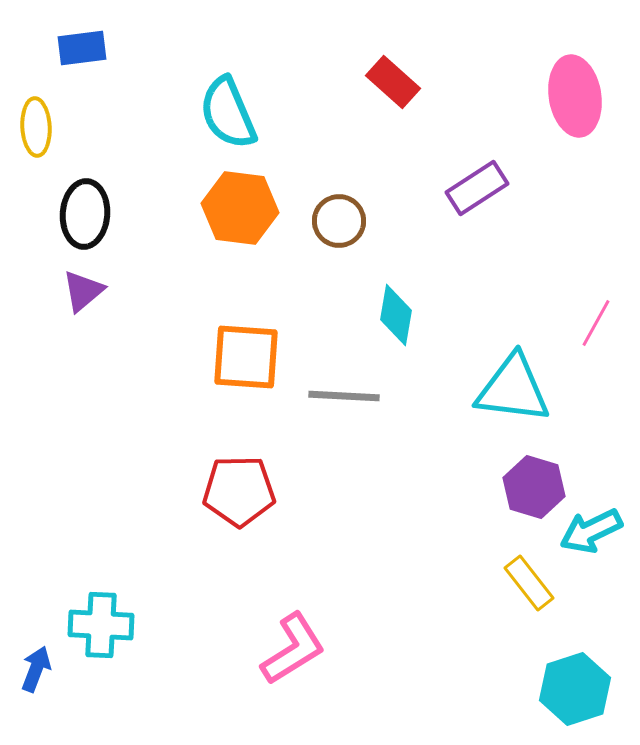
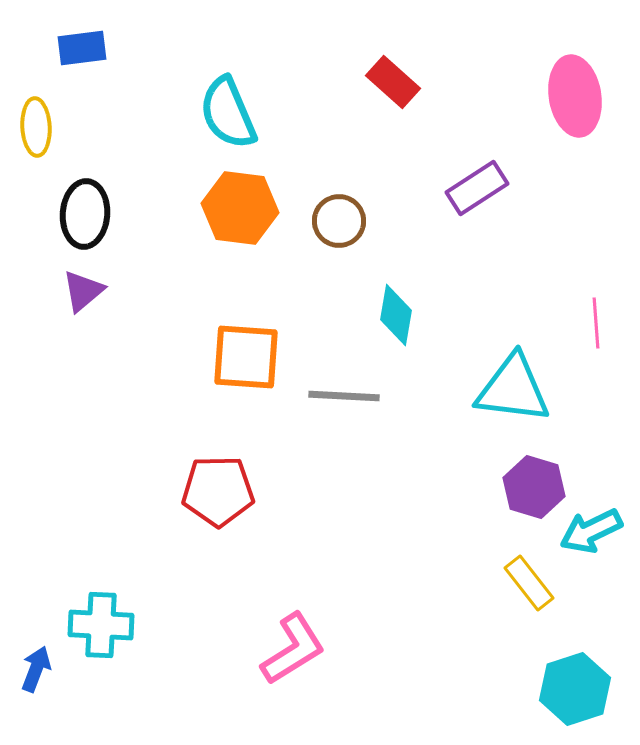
pink line: rotated 33 degrees counterclockwise
red pentagon: moved 21 px left
